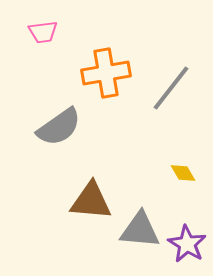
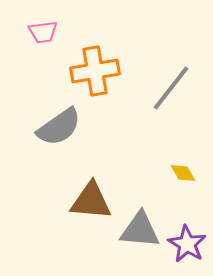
orange cross: moved 11 px left, 2 px up
